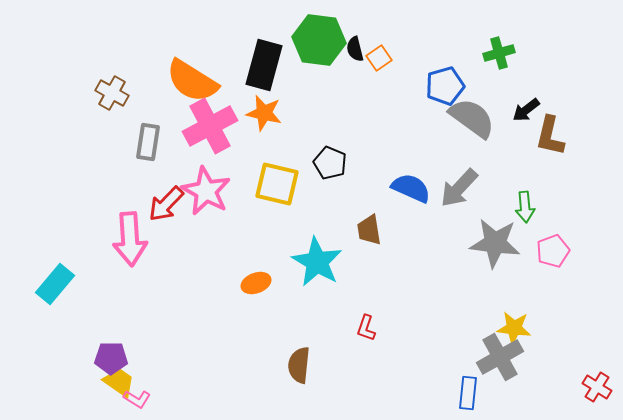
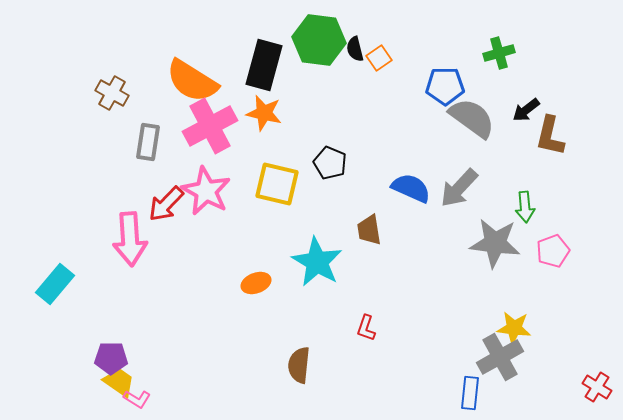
blue pentagon: rotated 15 degrees clockwise
blue rectangle: moved 2 px right
